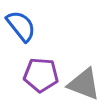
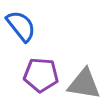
gray triangle: rotated 12 degrees counterclockwise
